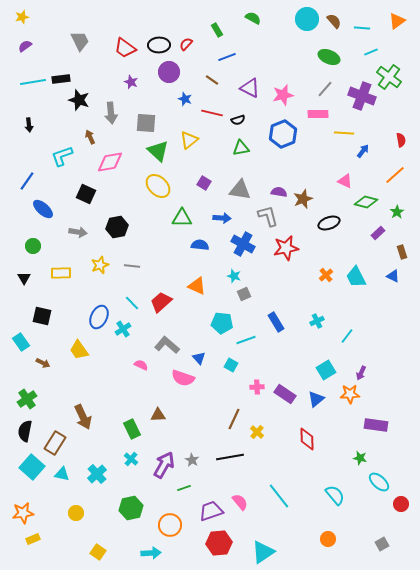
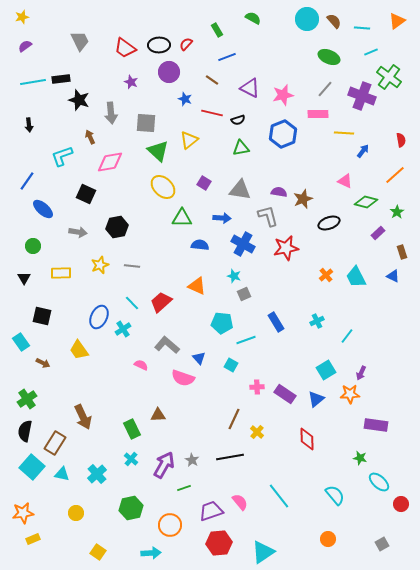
yellow ellipse at (158, 186): moved 5 px right, 1 px down
